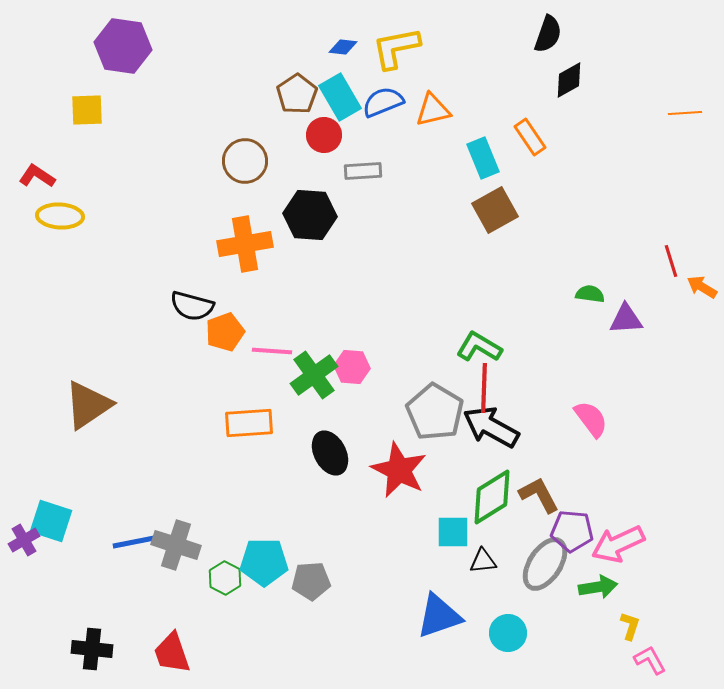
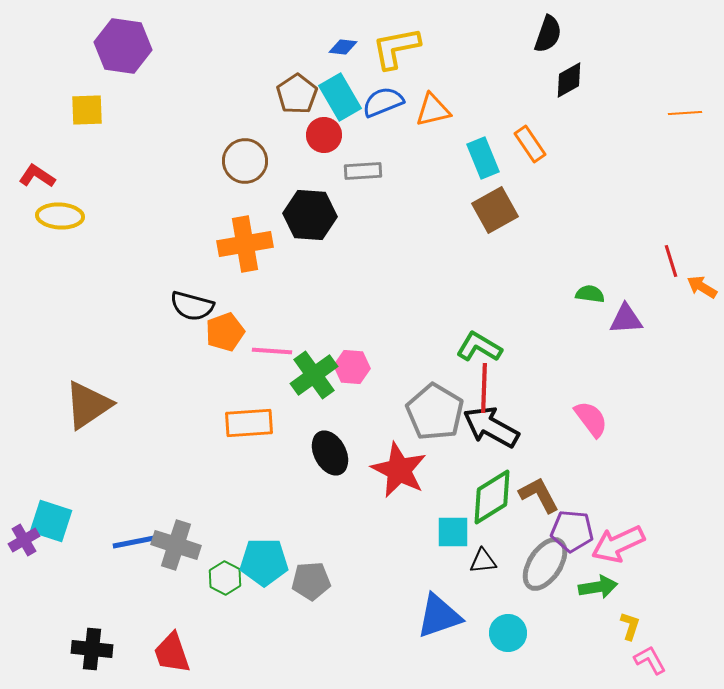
orange rectangle at (530, 137): moved 7 px down
